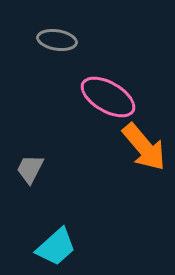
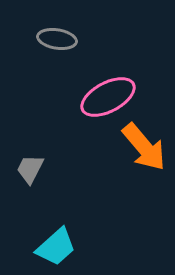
gray ellipse: moved 1 px up
pink ellipse: rotated 58 degrees counterclockwise
